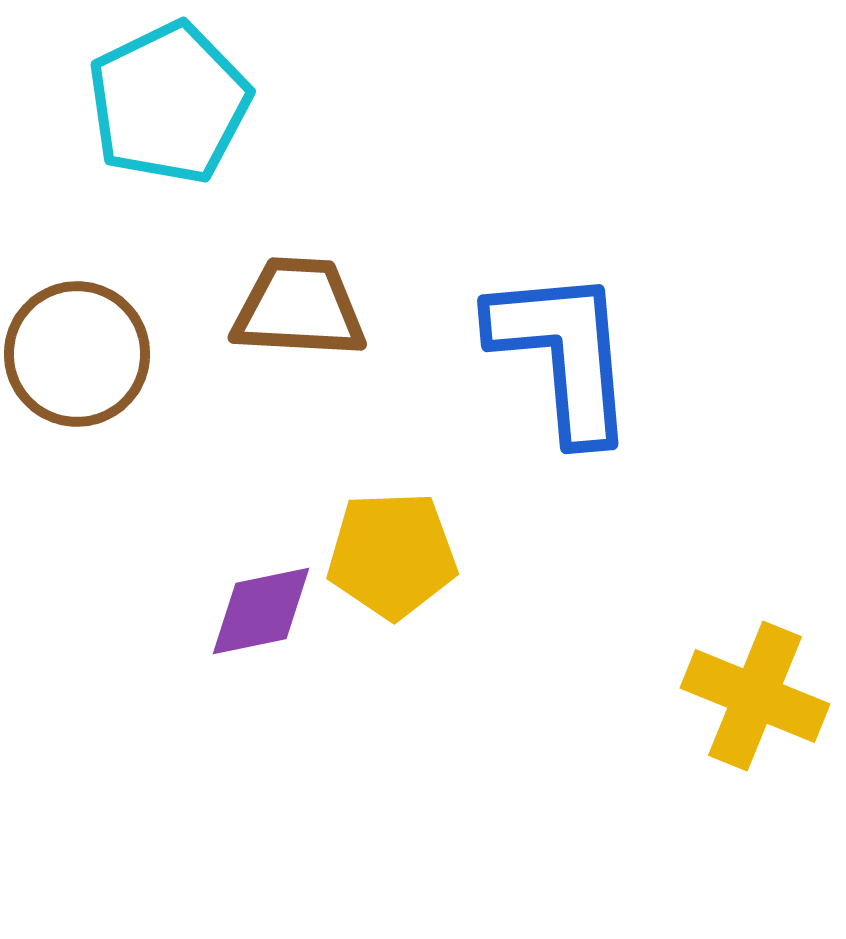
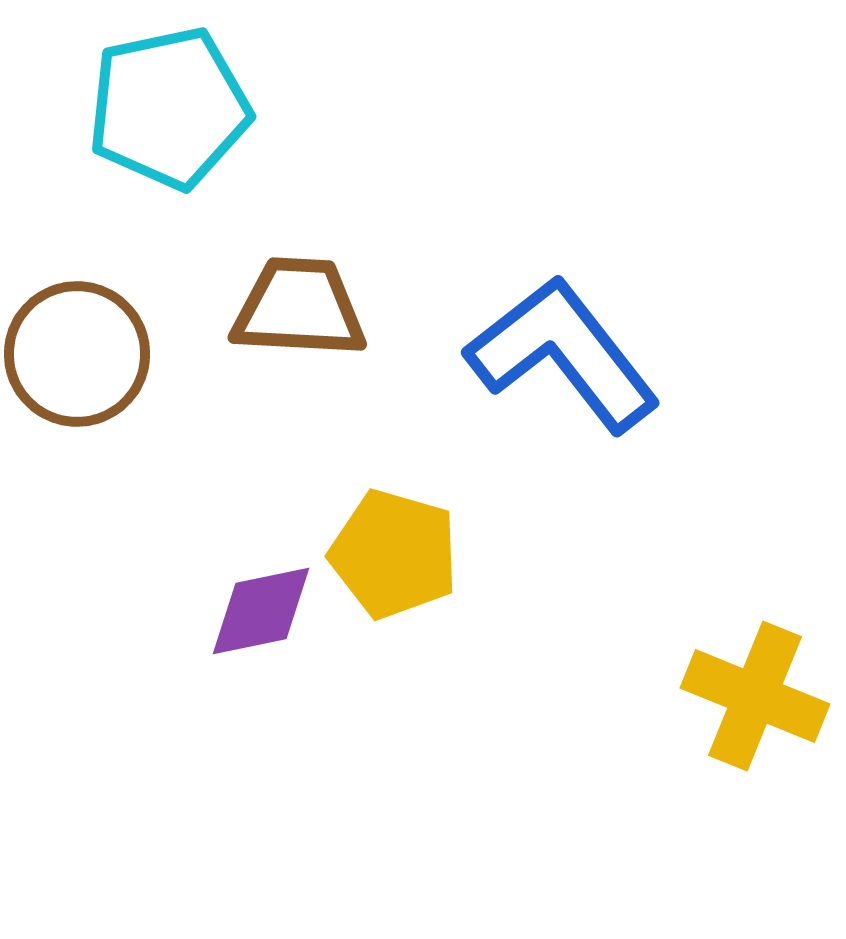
cyan pentagon: moved 5 px down; rotated 14 degrees clockwise
blue L-shape: rotated 33 degrees counterclockwise
yellow pentagon: moved 2 px right, 1 px up; rotated 18 degrees clockwise
